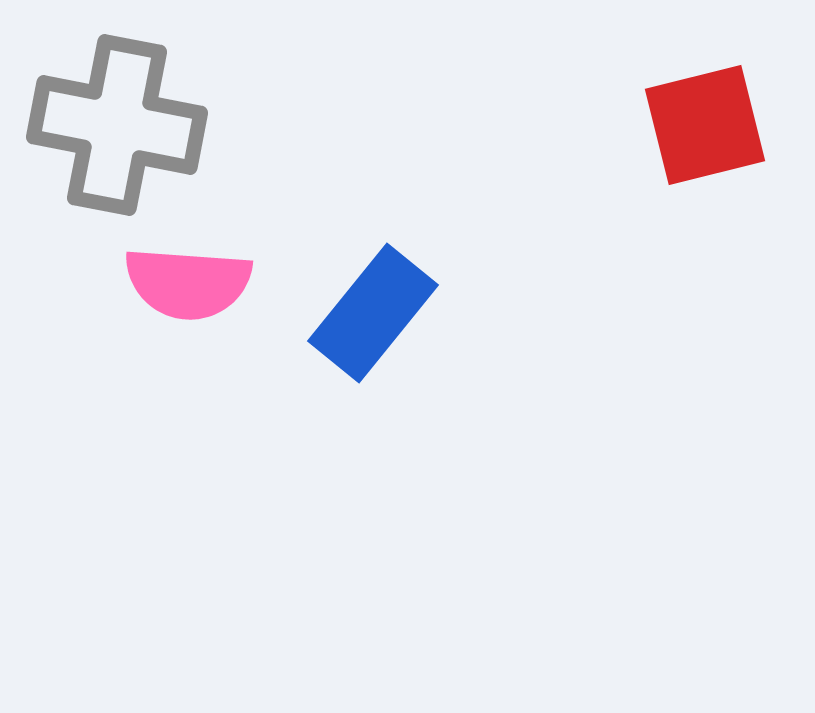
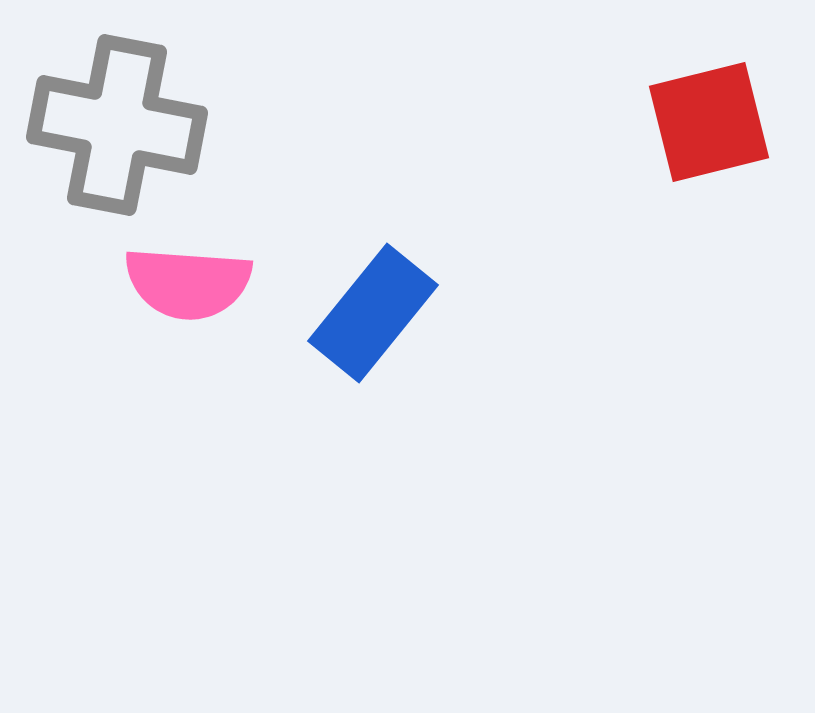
red square: moved 4 px right, 3 px up
